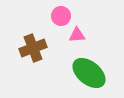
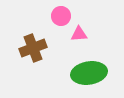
pink triangle: moved 2 px right, 1 px up
green ellipse: rotated 48 degrees counterclockwise
